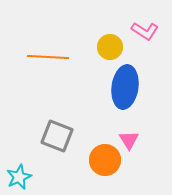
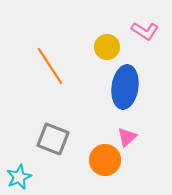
yellow circle: moved 3 px left
orange line: moved 2 px right, 9 px down; rotated 54 degrees clockwise
gray square: moved 4 px left, 3 px down
pink triangle: moved 2 px left, 3 px up; rotated 20 degrees clockwise
